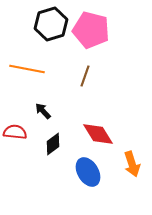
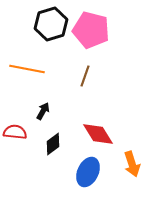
black arrow: rotated 72 degrees clockwise
blue ellipse: rotated 56 degrees clockwise
